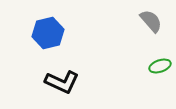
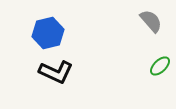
green ellipse: rotated 25 degrees counterclockwise
black L-shape: moved 6 px left, 10 px up
